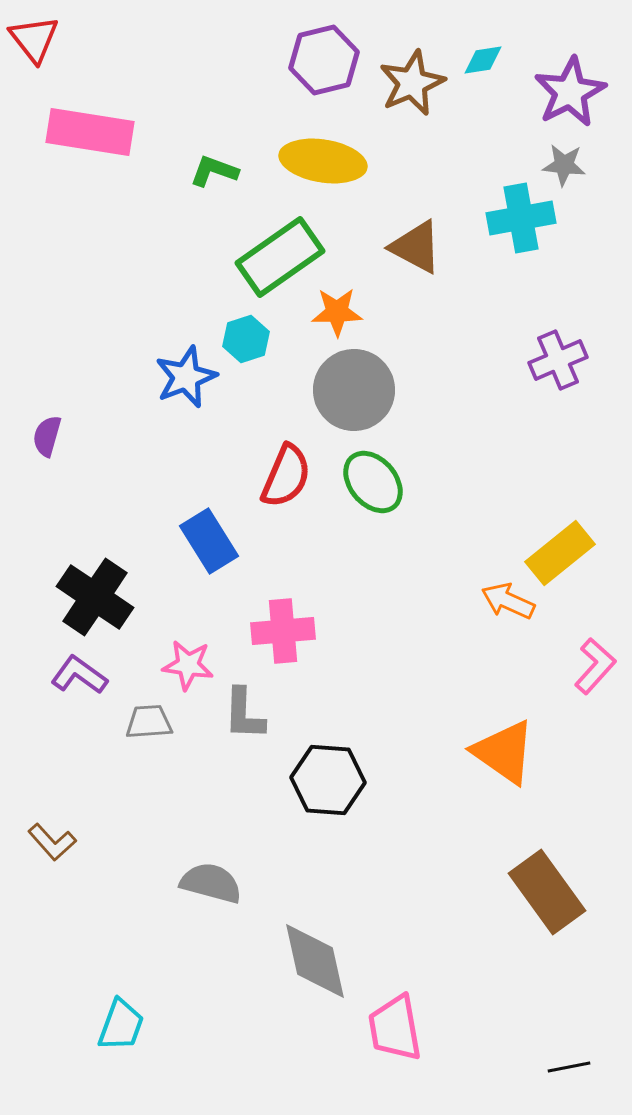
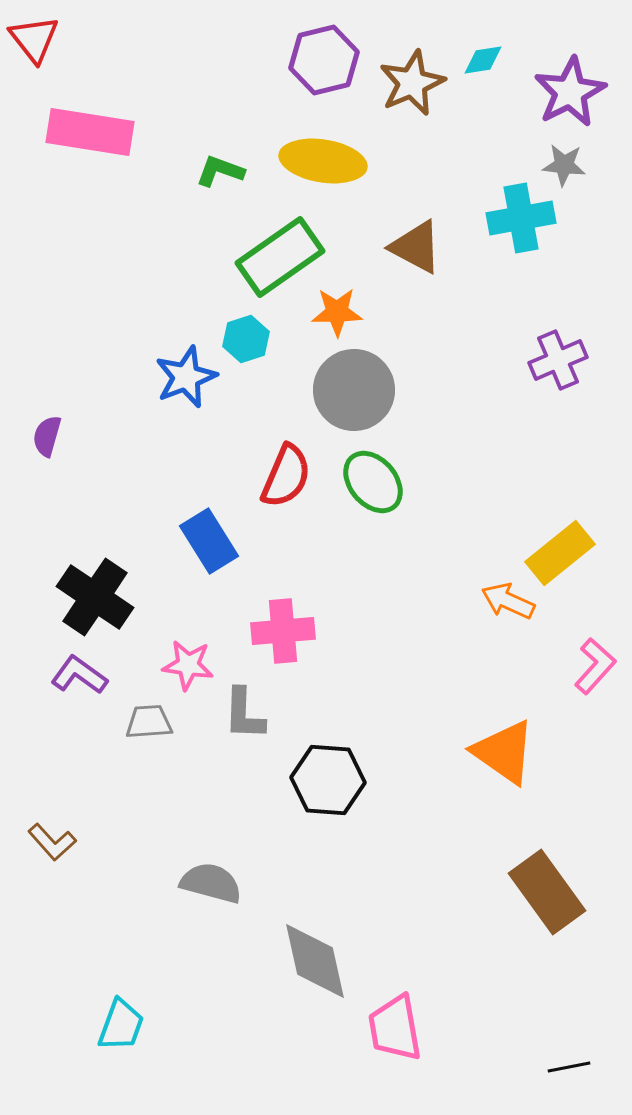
green L-shape: moved 6 px right
